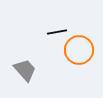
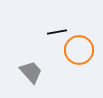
gray trapezoid: moved 6 px right, 2 px down
